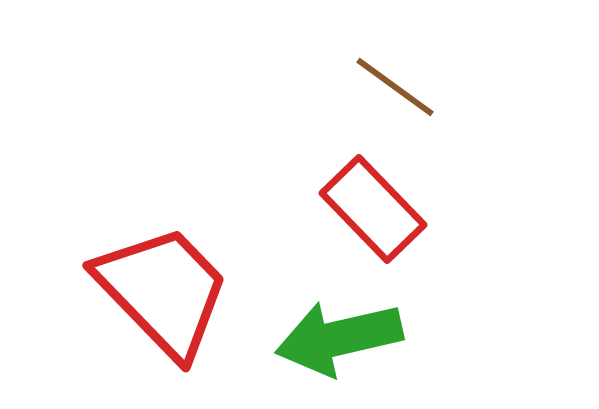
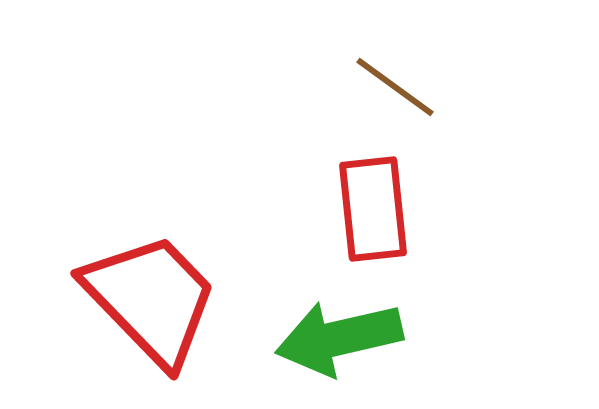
red rectangle: rotated 38 degrees clockwise
red trapezoid: moved 12 px left, 8 px down
